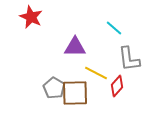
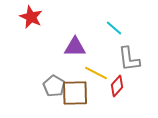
gray pentagon: moved 2 px up
